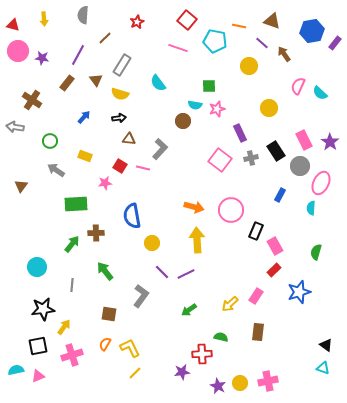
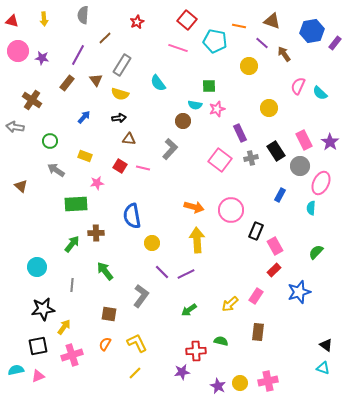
red triangle at (13, 25): moved 1 px left, 4 px up
gray L-shape at (160, 149): moved 10 px right
pink star at (105, 183): moved 8 px left
brown triangle at (21, 186): rotated 24 degrees counterclockwise
green semicircle at (316, 252): rotated 28 degrees clockwise
green semicircle at (221, 337): moved 4 px down
yellow L-shape at (130, 348): moved 7 px right, 5 px up
red cross at (202, 354): moved 6 px left, 3 px up
